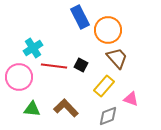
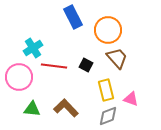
blue rectangle: moved 7 px left
black square: moved 5 px right
yellow rectangle: moved 2 px right, 4 px down; rotated 55 degrees counterclockwise
